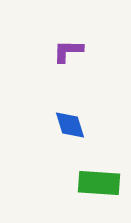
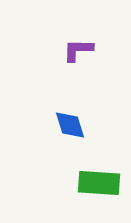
purple L-shape: moved 10 px right, 1 px up
